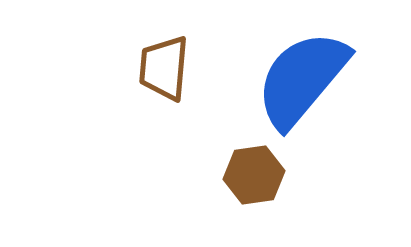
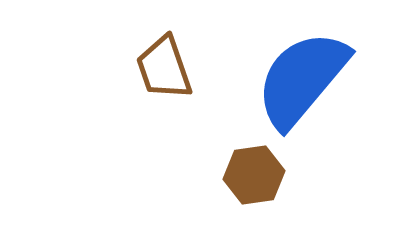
brown trapezoid: rotated 24 degrees counterclockwise
